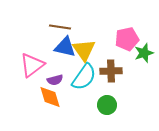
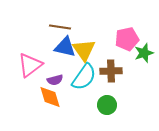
pink triangle: moved 2 px left
